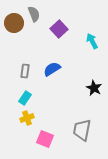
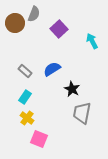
gray semicircle: rotated 42 degrees clockwise
brown circle: moved 1 px right
gray rectangle: rotated 56 degrees counterclockwise
black star: moved 22 px left, 1 px down
cyan rectangle: moved 1 px up
yellow cross: rotated 32 degrees counterclockwise
gray trapezoid: moved 17 px up
pink square: moved 6 px left
